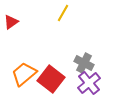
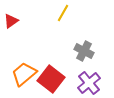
red triangle: moved 1 px up
gray cross: moved 12 px up
